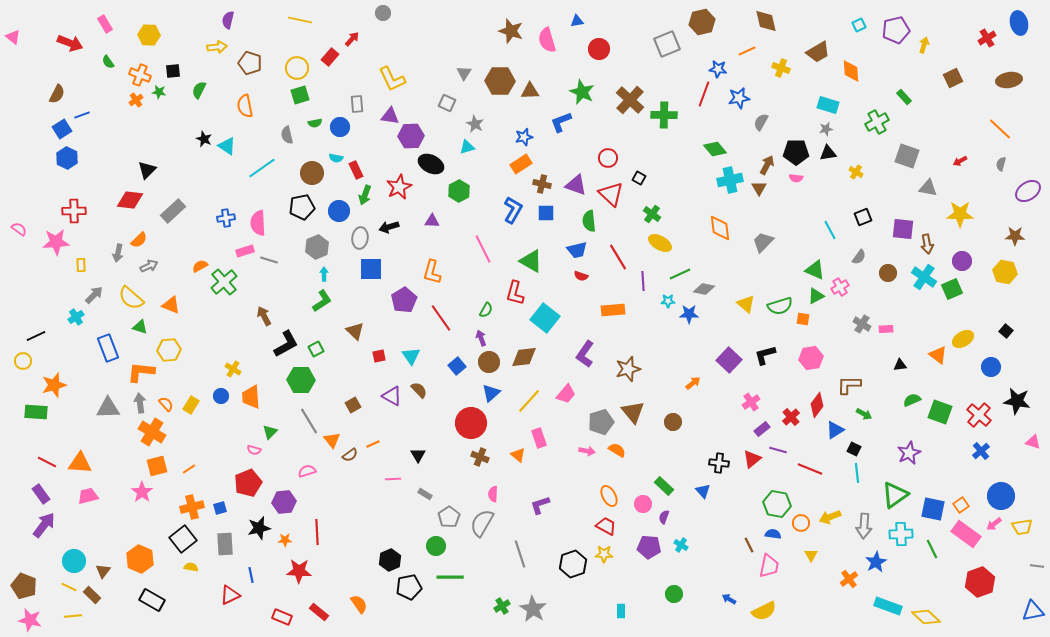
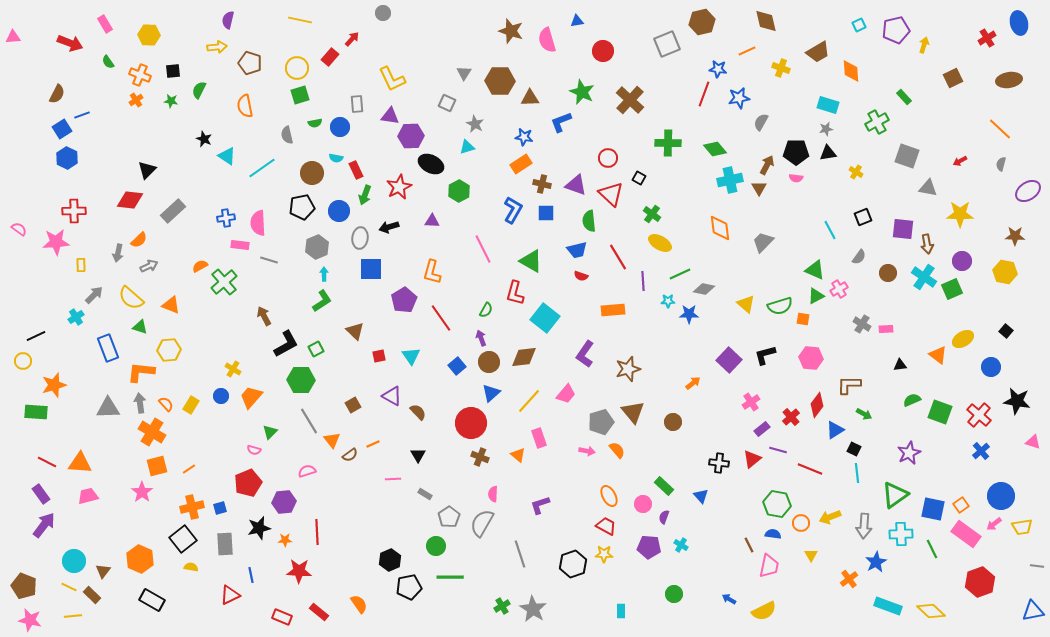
pink triangle at (13, 37): rotated 42 degrees counterclockwise
red circle at (599, 49): moved 4 px right, 2 px down
brown triangle at (530, 91): moved 7 px down
green star at (159, 92): moved 12 px right, 9 px down
green cross at (664, 115): moved 4 px right, 28 px down
blue star at (524, 137): rotated 24 degrees clockwise
cyan triangle at (227, 146): moved 10 px down
pink rectangle at (245, 251): moved 5 px left, 6 px up; rotated 24 degrees clockwise
pink cross at (840, 287): moved 1 px left, 2 px down
pink hexagon at (811, 358): rotated 15 degrees clockwise
brown semicircle at (419, 390): moved 1 px left, 22 px down
orange trapezoid at (251, 397): rotated 45 degrees clockwise
orange semicircle at (617, 450): rotated 18 degrees clockwise
blue triangle at (703, 491): moved 2 px left, 5 px down
yellow diamond at (926, 617): moved 5 px right, 6 px up
